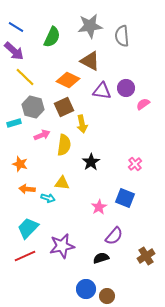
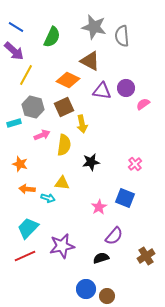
gray star: moved 4 px right, 1 px down; rotated 20 degrees clockwise
yellow line: moved 1 px right, 2 px up; rotated 75 degrees clockwise
black star: rotated 24 degrees clockwise
